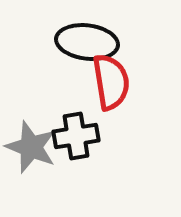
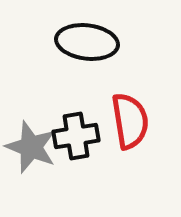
red semicircle: moved 19 px right, 39 px down
